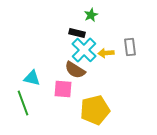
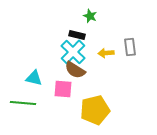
green star: moved 1 px left, 1 px down; rotated 24 degrees counterclockwise
black rectangle: moved 2 px down
cyan cross: moved 11 px left, 2 px down
cyan triangle: moved 2 px right
green line: rotated 65 degrees counterclockwise
